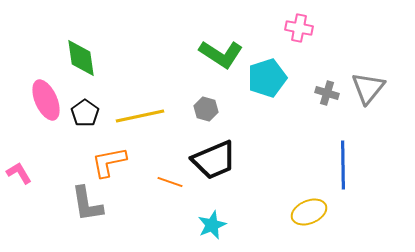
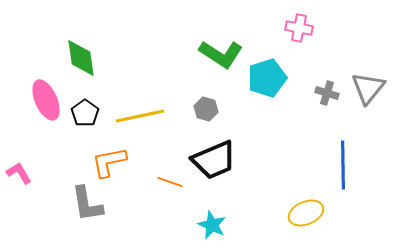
yellow ellipse: moved 3 px left, 1 px down
cyan star: rotated 24 degrees counterclockwise
